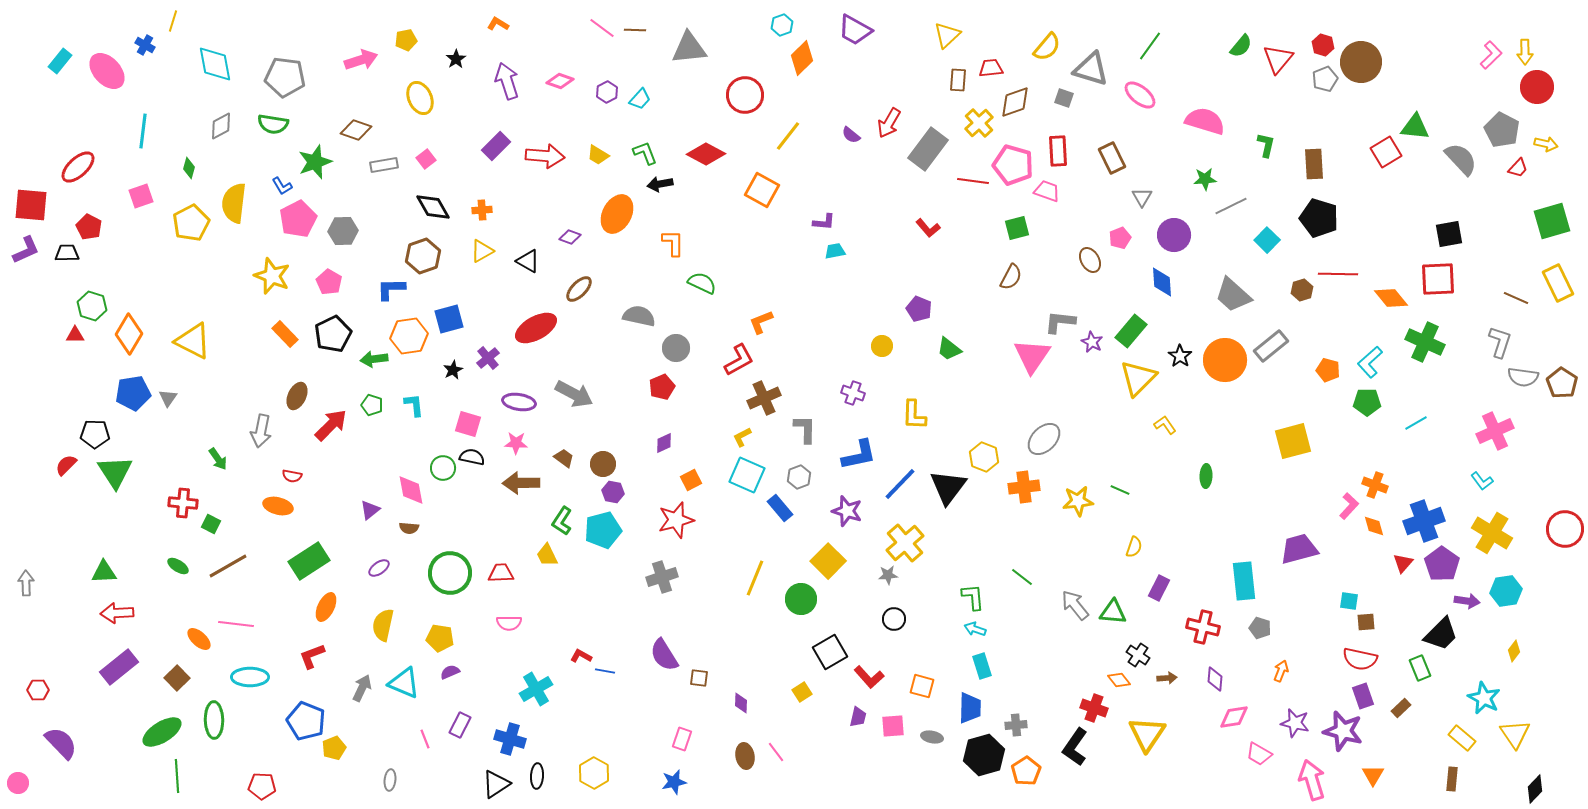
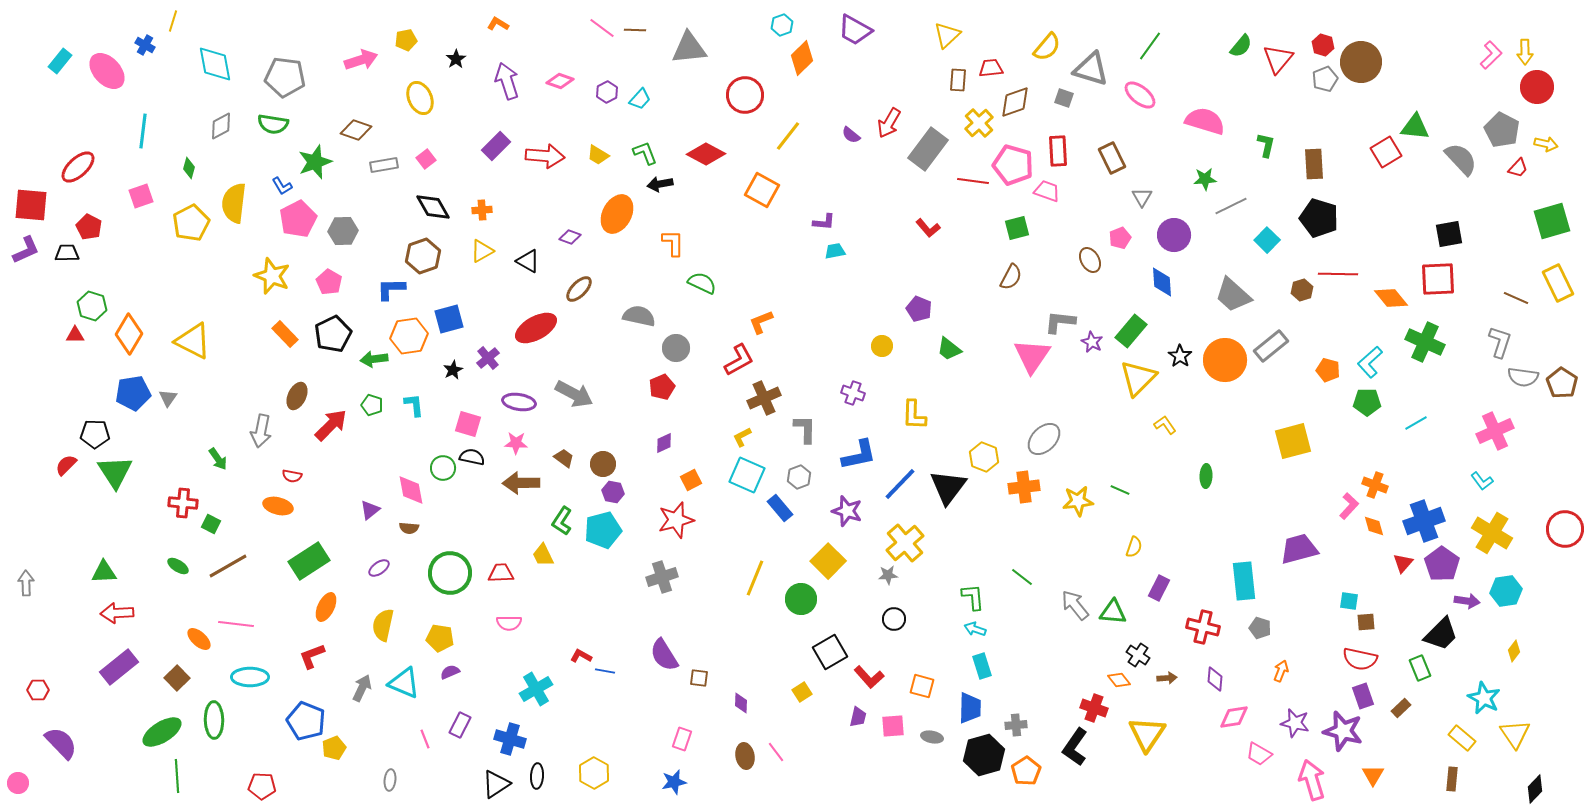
yellow trapezoid at (547, 555): moved 4 px left
